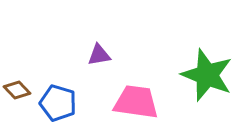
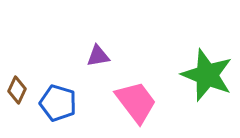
purple triangle: moved 1 px left, 1 px down
brown diamond: rotated 68 degrees clockwise
pink trapezoid: rotated 45 degrees clockwise
